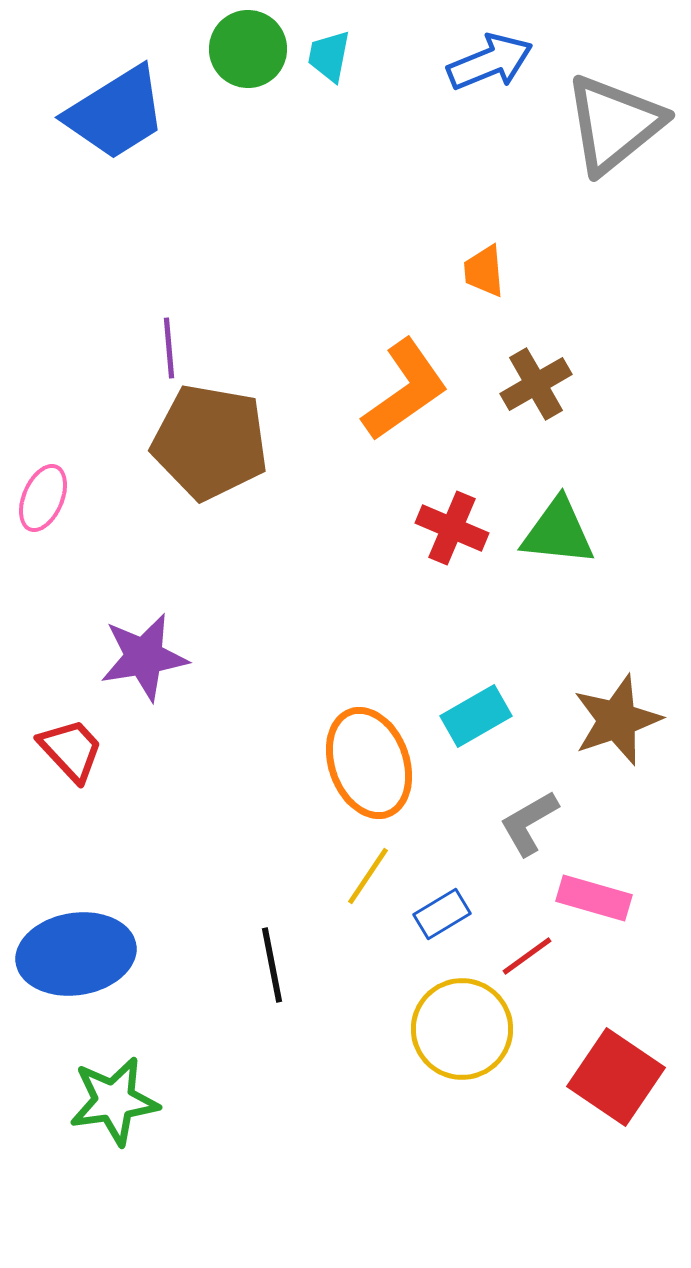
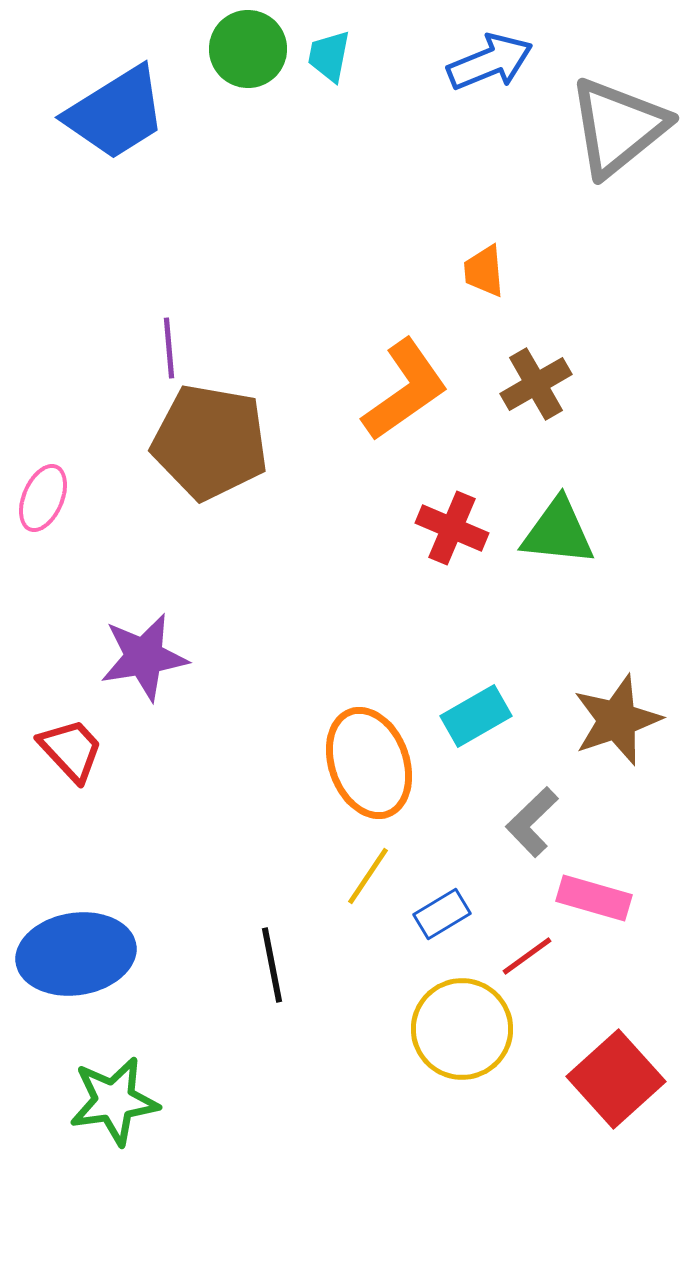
gray triangle: moved 4 px right, 3 px down
gray L-shape: moved 3 px right, 1 px up; rotated 14 degrees counterclockwise
red square: moved 2 px down; rotated 14 degrees clockwise
